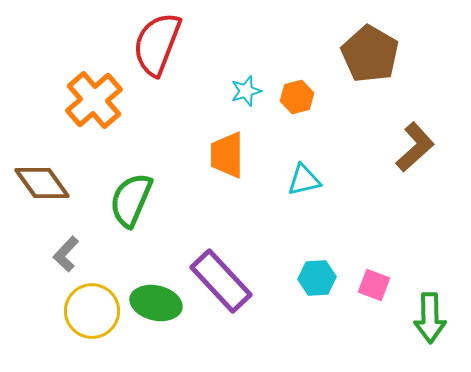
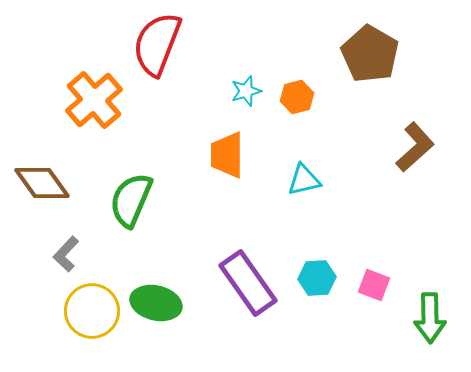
purple rectangle: moved 27 px right, 2 px down; rotated 8 degrees clockwise
